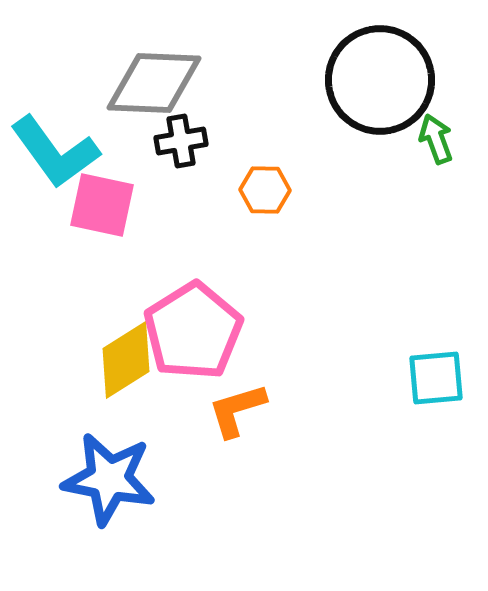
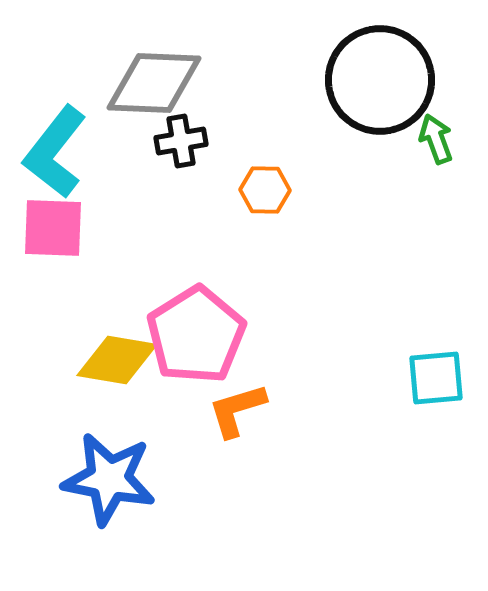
cyan L-shape: rotated 74 degrees clockwise
pink square: moved 49 px left, 23 px down; rotated 10 degrees counterclockwise
pink pentagon: moved 3 px right, 4 px down
yellow diamond: moved 9 px left; rotated 42 degrees clockwise
